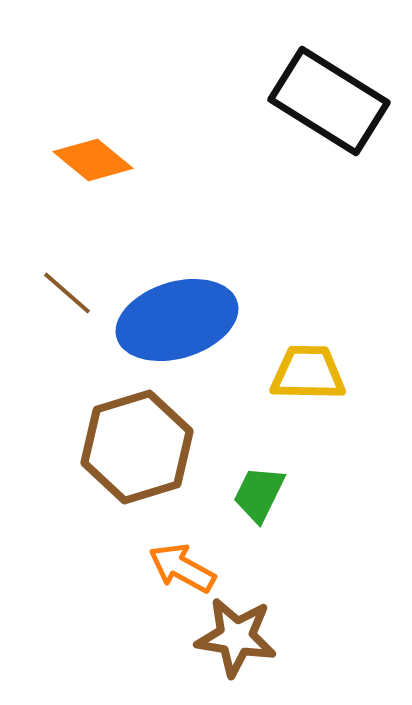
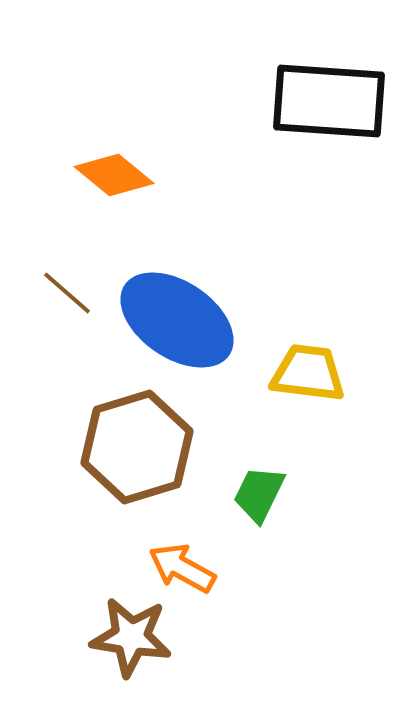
black rectangle: rotated 28 degrees counterclockwise
orange diamond: moved 21 px right, 15 px down
blue ellipse: rotated 51 degrees clockwise
yellow trapezoid: rotated 6 degrees clockwise
brown star: moved 105 px left
